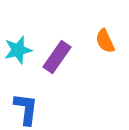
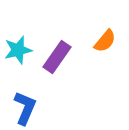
orange semicircle: rotated 115 degrees counterclockwise
blue L-shape: moved 1 px left, 1 px up; rotated 16 degrees clockwise
